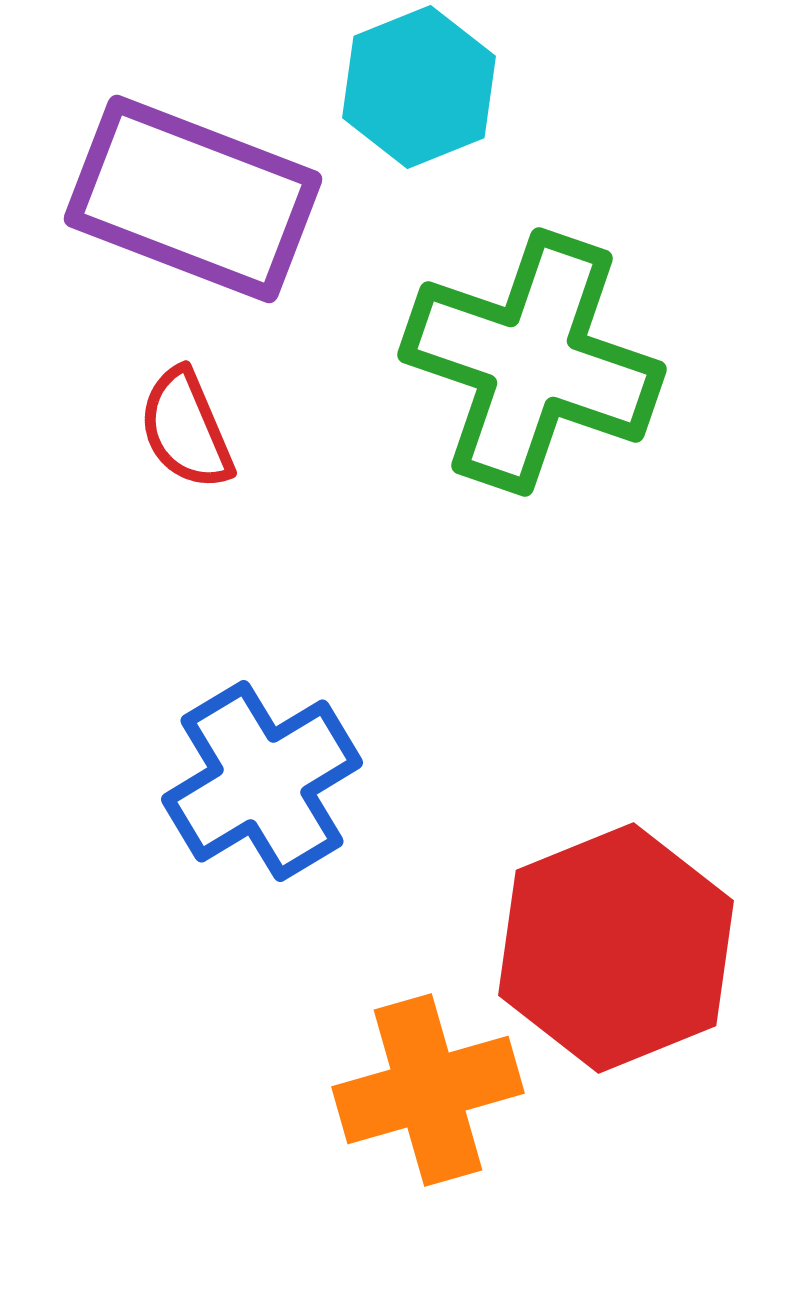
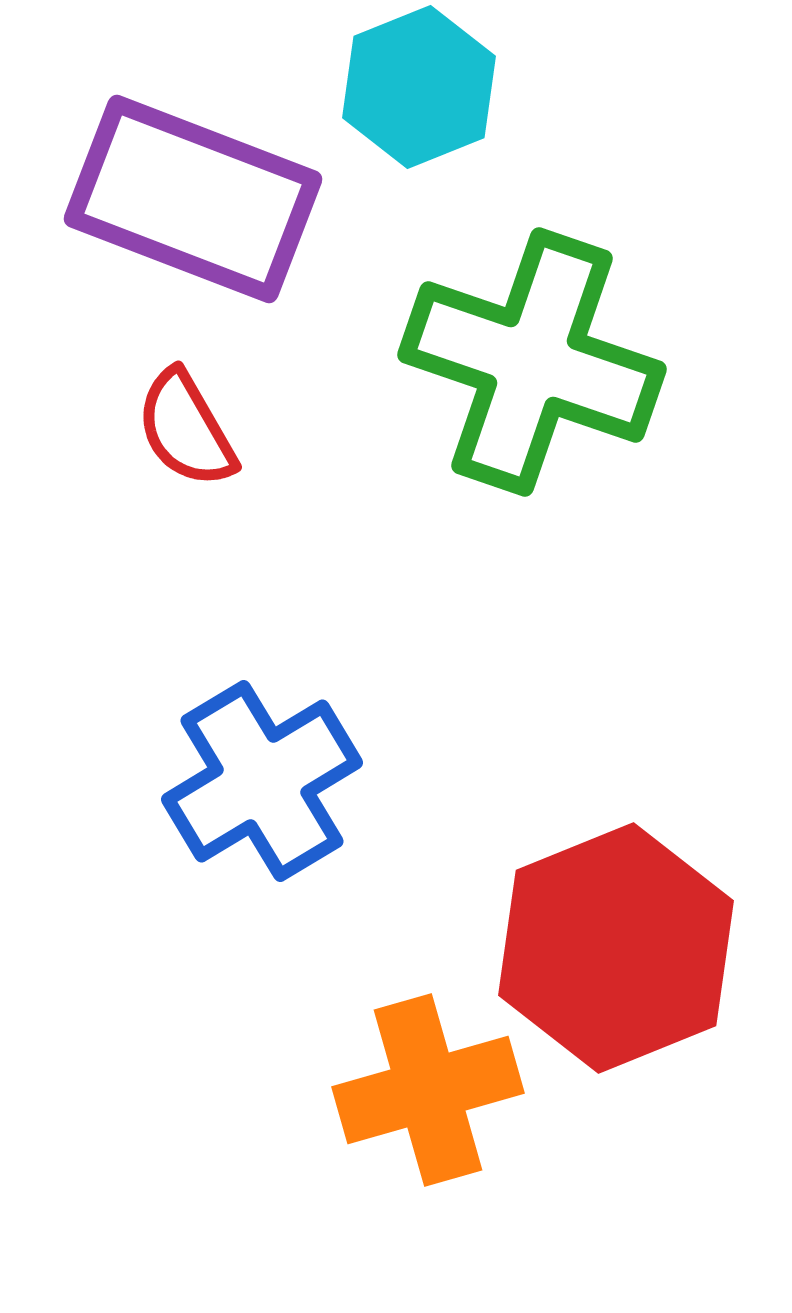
red semicircle: rotated 7 degrees counterclockwise
